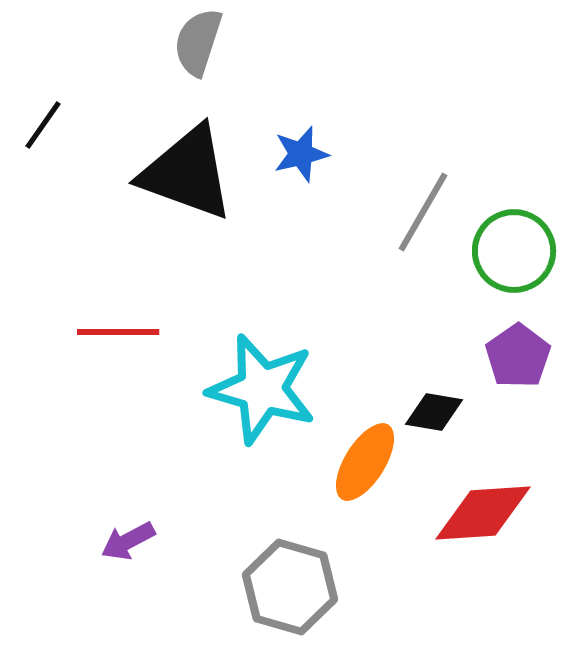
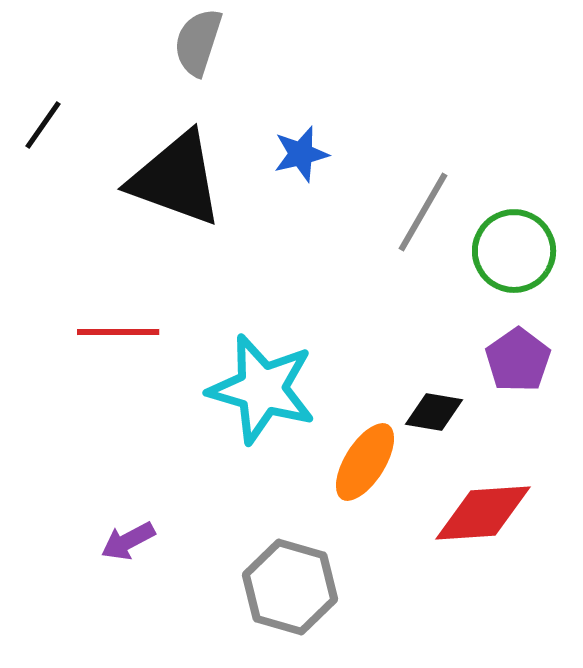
black triangle: moved 11 px left, 6 px down
purple pentagon: moved 4 px down
